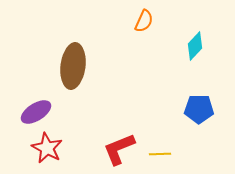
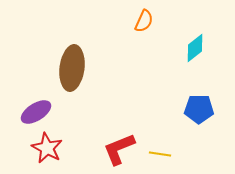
cyan diamond: moved 2 px down; rotated 8 degrees clockwise
brown ellipse: moved 1 px left, 2 px down
yellow line: rotated 10 degrees clockwise
